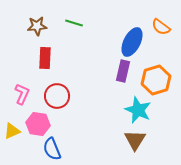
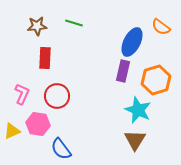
blue semicircle: moved 9 px right; rotated 15 degrees counterclockwise
